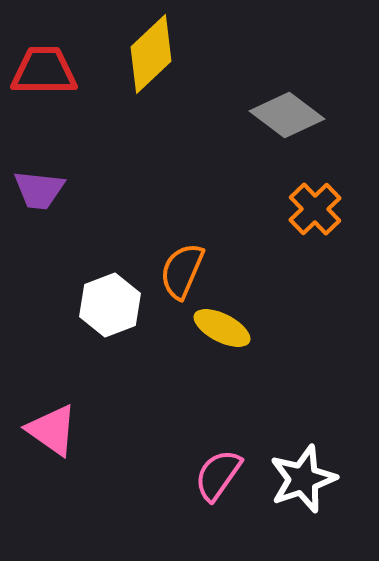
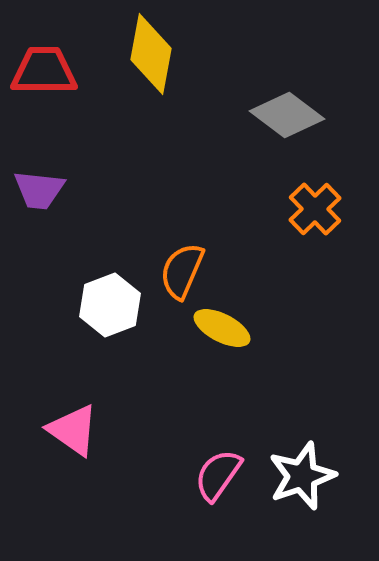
yellow diamond: rotated 36 degrees counterclockwise
pink triangle: moved 21 px right
white star: moved 1 px left, 3 px up
